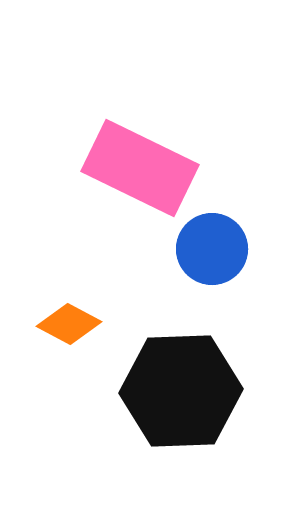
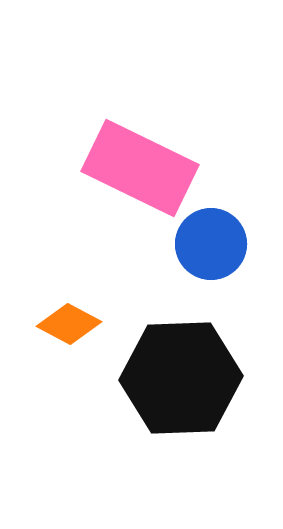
blue circle: moved 1 px left, 5 px up
black hexagon: moved 13 px up
